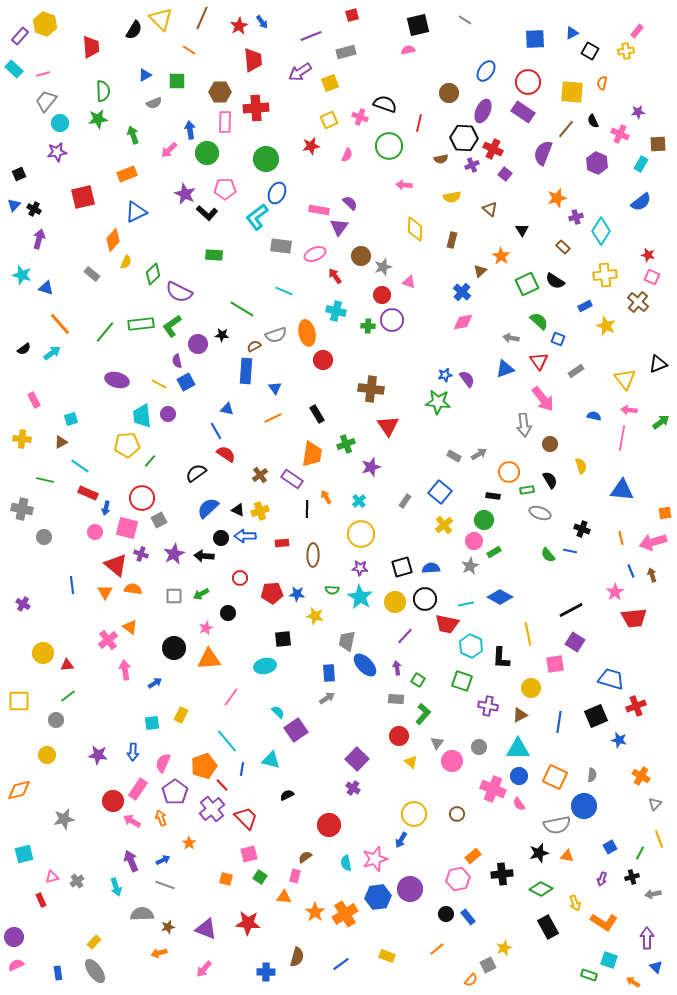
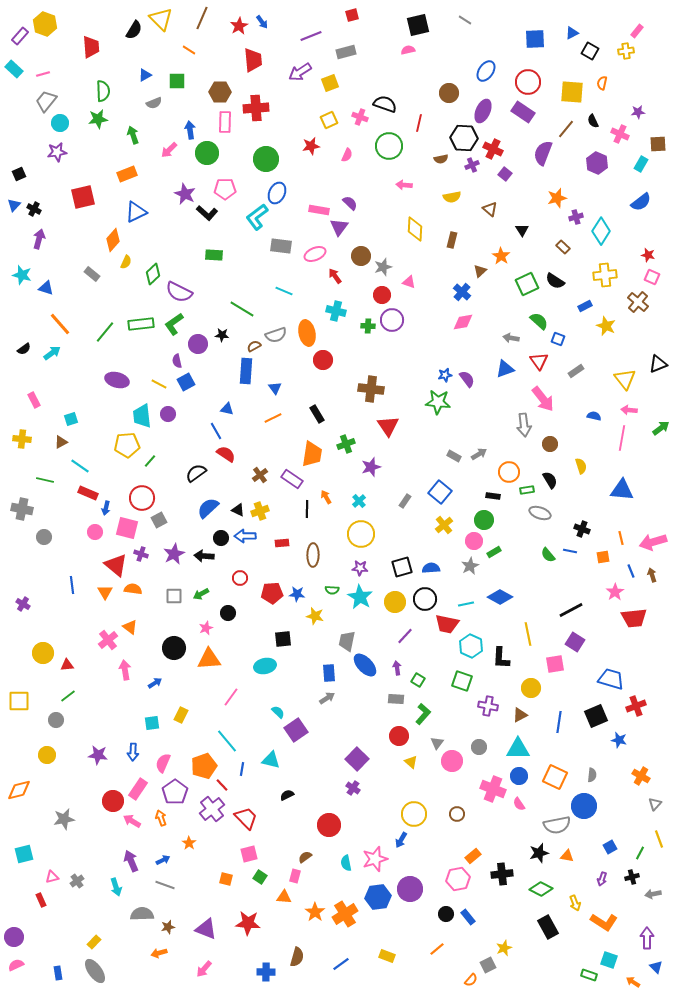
green L-shape at (172, 326): moved 2 px right, 2 px up
green arrow at (661, 422): moved 6 px down
orange square at (665, 513): moved 62 px left, 44 px down
